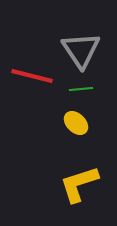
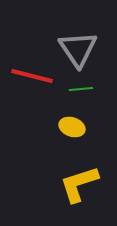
gray triangle: moved 3 px left, 1 px up
yellow ellipse: moved 4 px left, 4 px down; rotated 25 degrees counterclockwise
